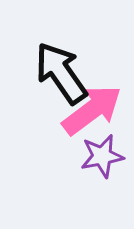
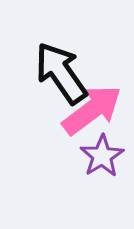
purple star: rotated 21 degrees counterclockwise
